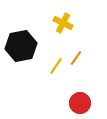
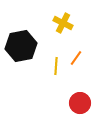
yellow line: rotated 30 degrees counterclockwise
